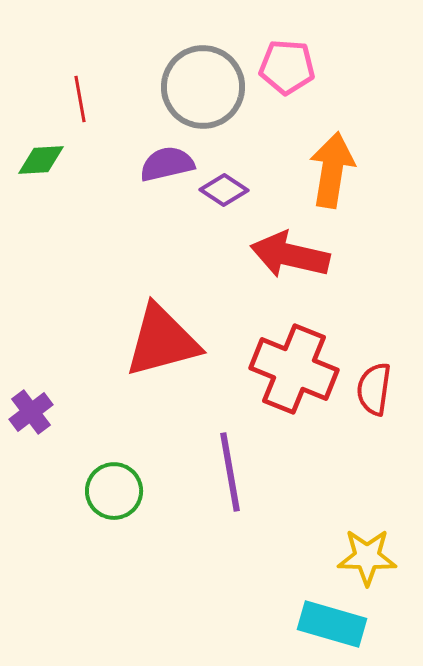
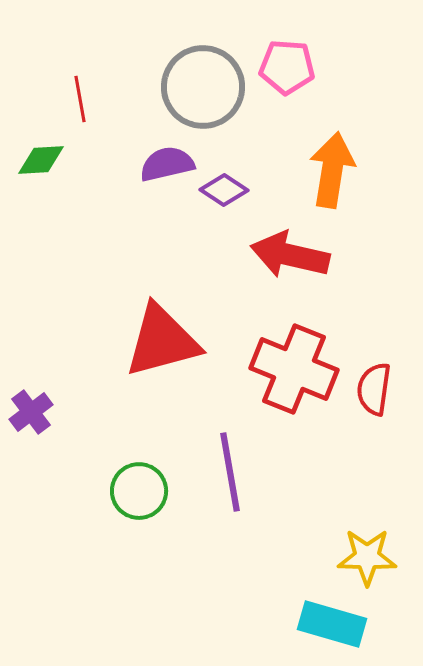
green circle: moved 25 px right
